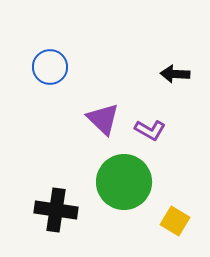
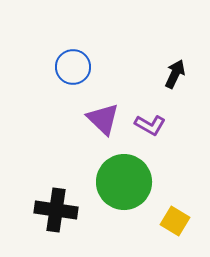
blue circle: moved 23 px right
black arrow: rotated 112 degrees clockwise
purple L-shape: moved 5 px up
